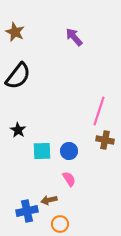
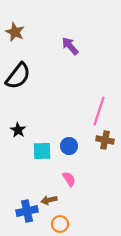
purple arrow: moved 4 px left, 9 px down
blue circle: moved 5 px up
